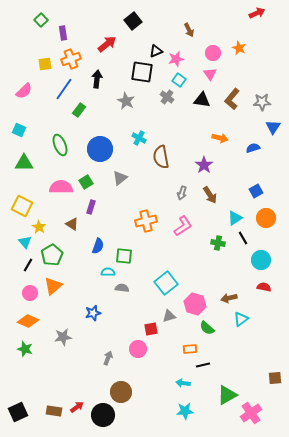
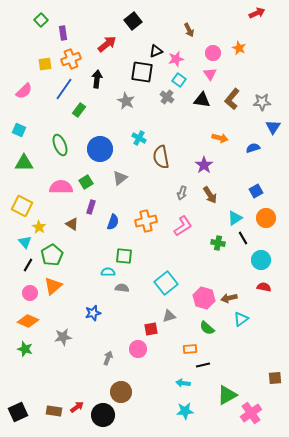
blue semicircle at (98, 246): moved 15 px right, 24 px up
pink hexagon at (195, 304): moved 9 px right, 6 px up
